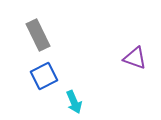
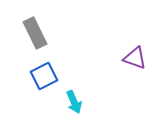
gray rectangle: moved 3 px left, 2 px up
